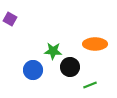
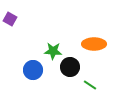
orange ellipse: moved 1 px left
green line: rotated 56 degrees clockwise
